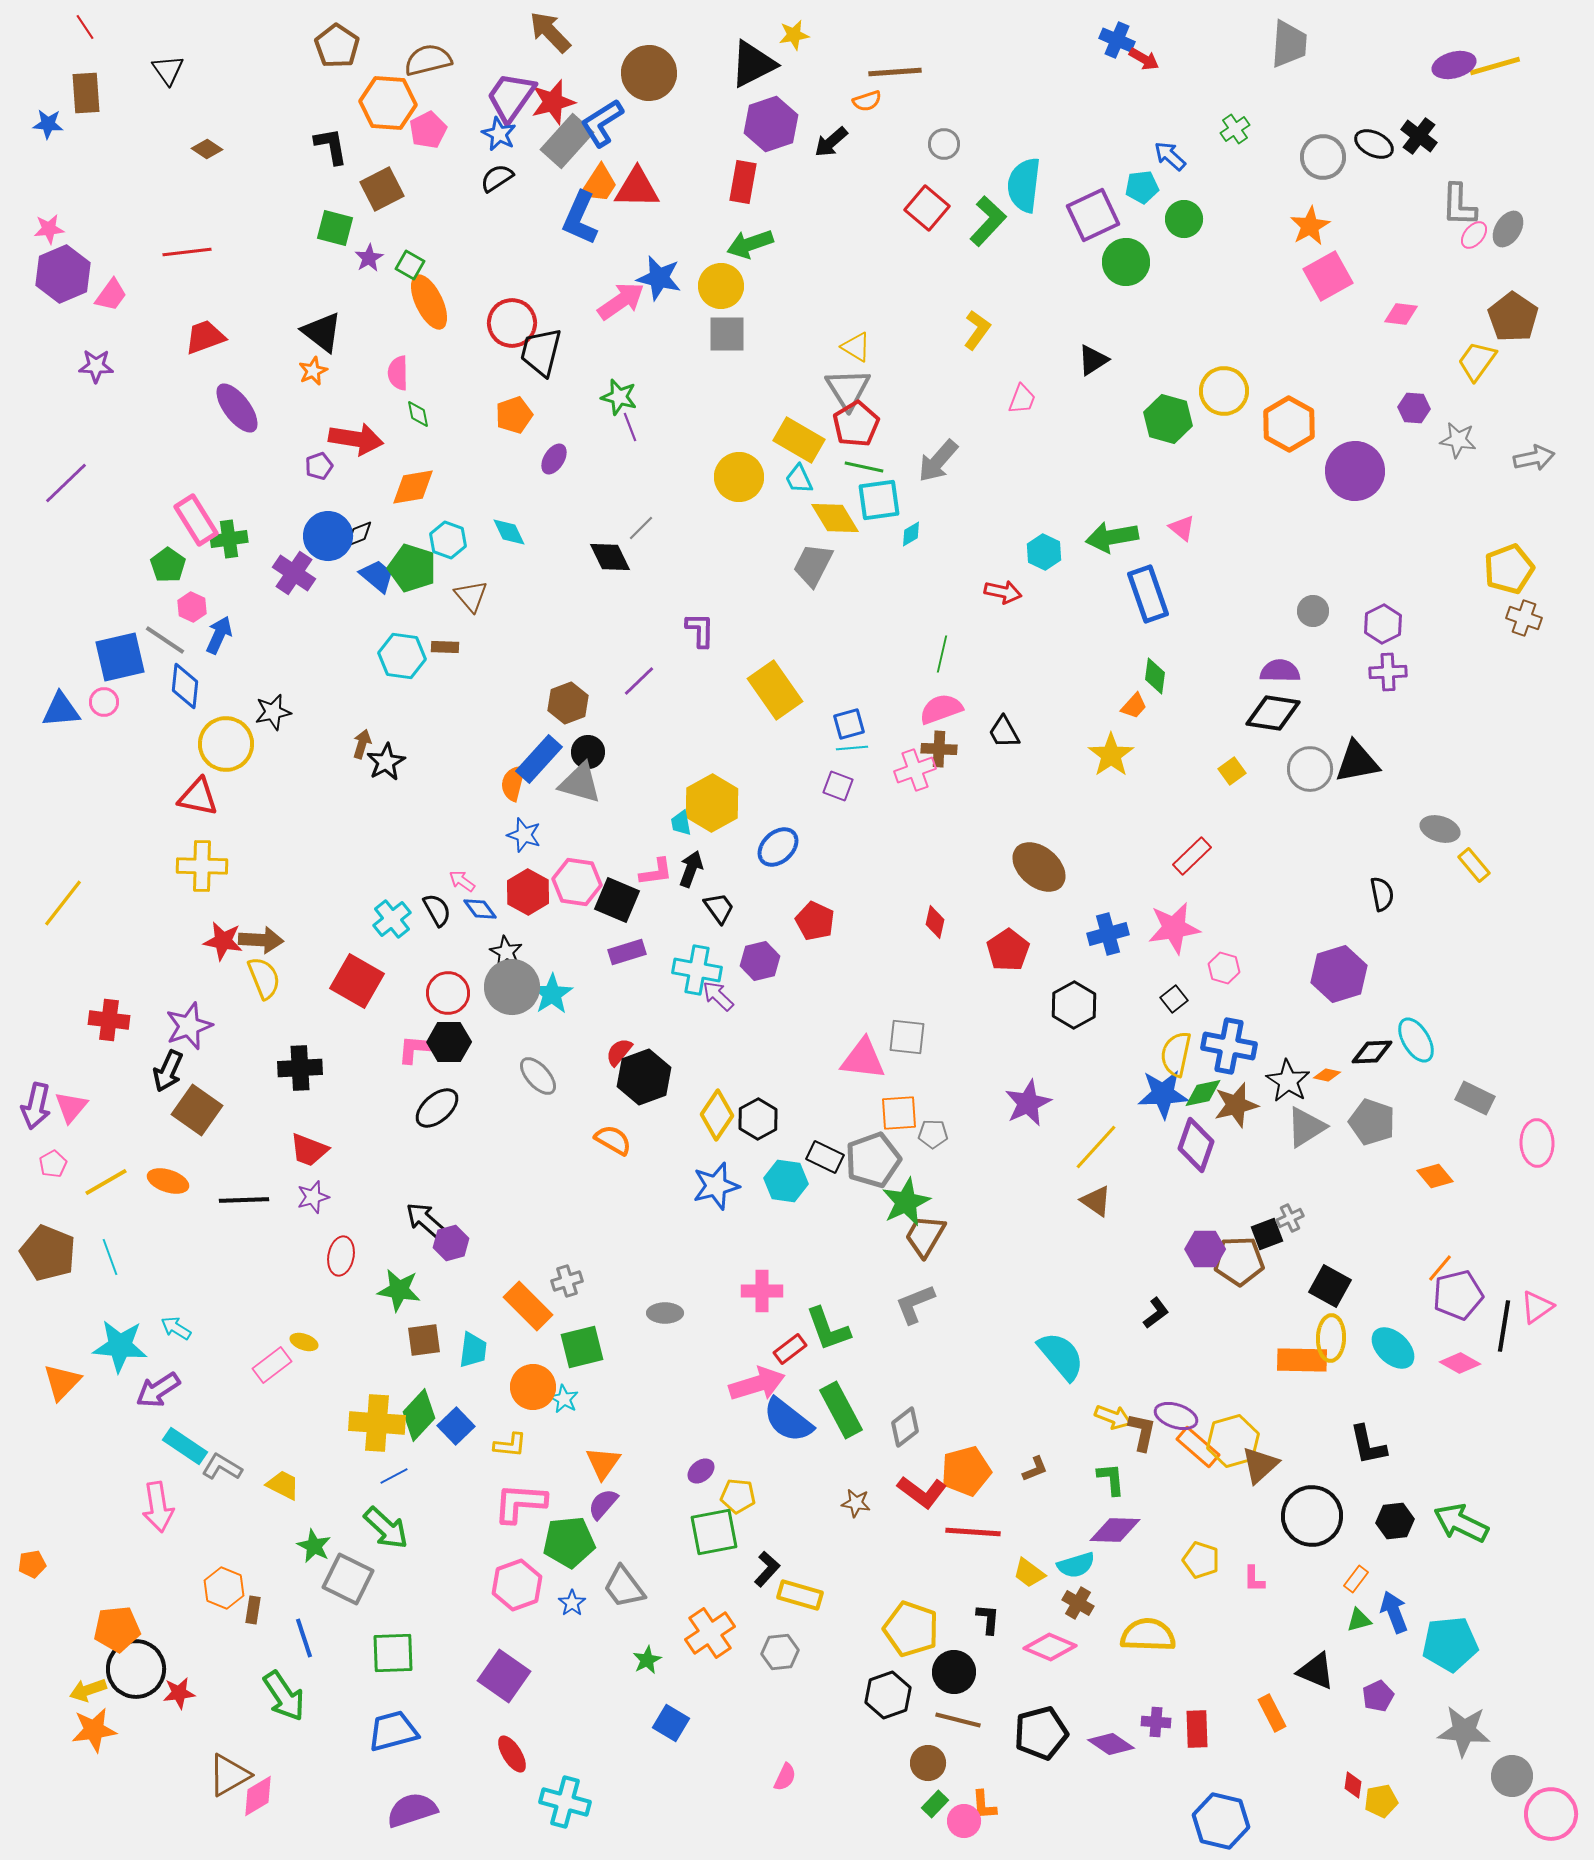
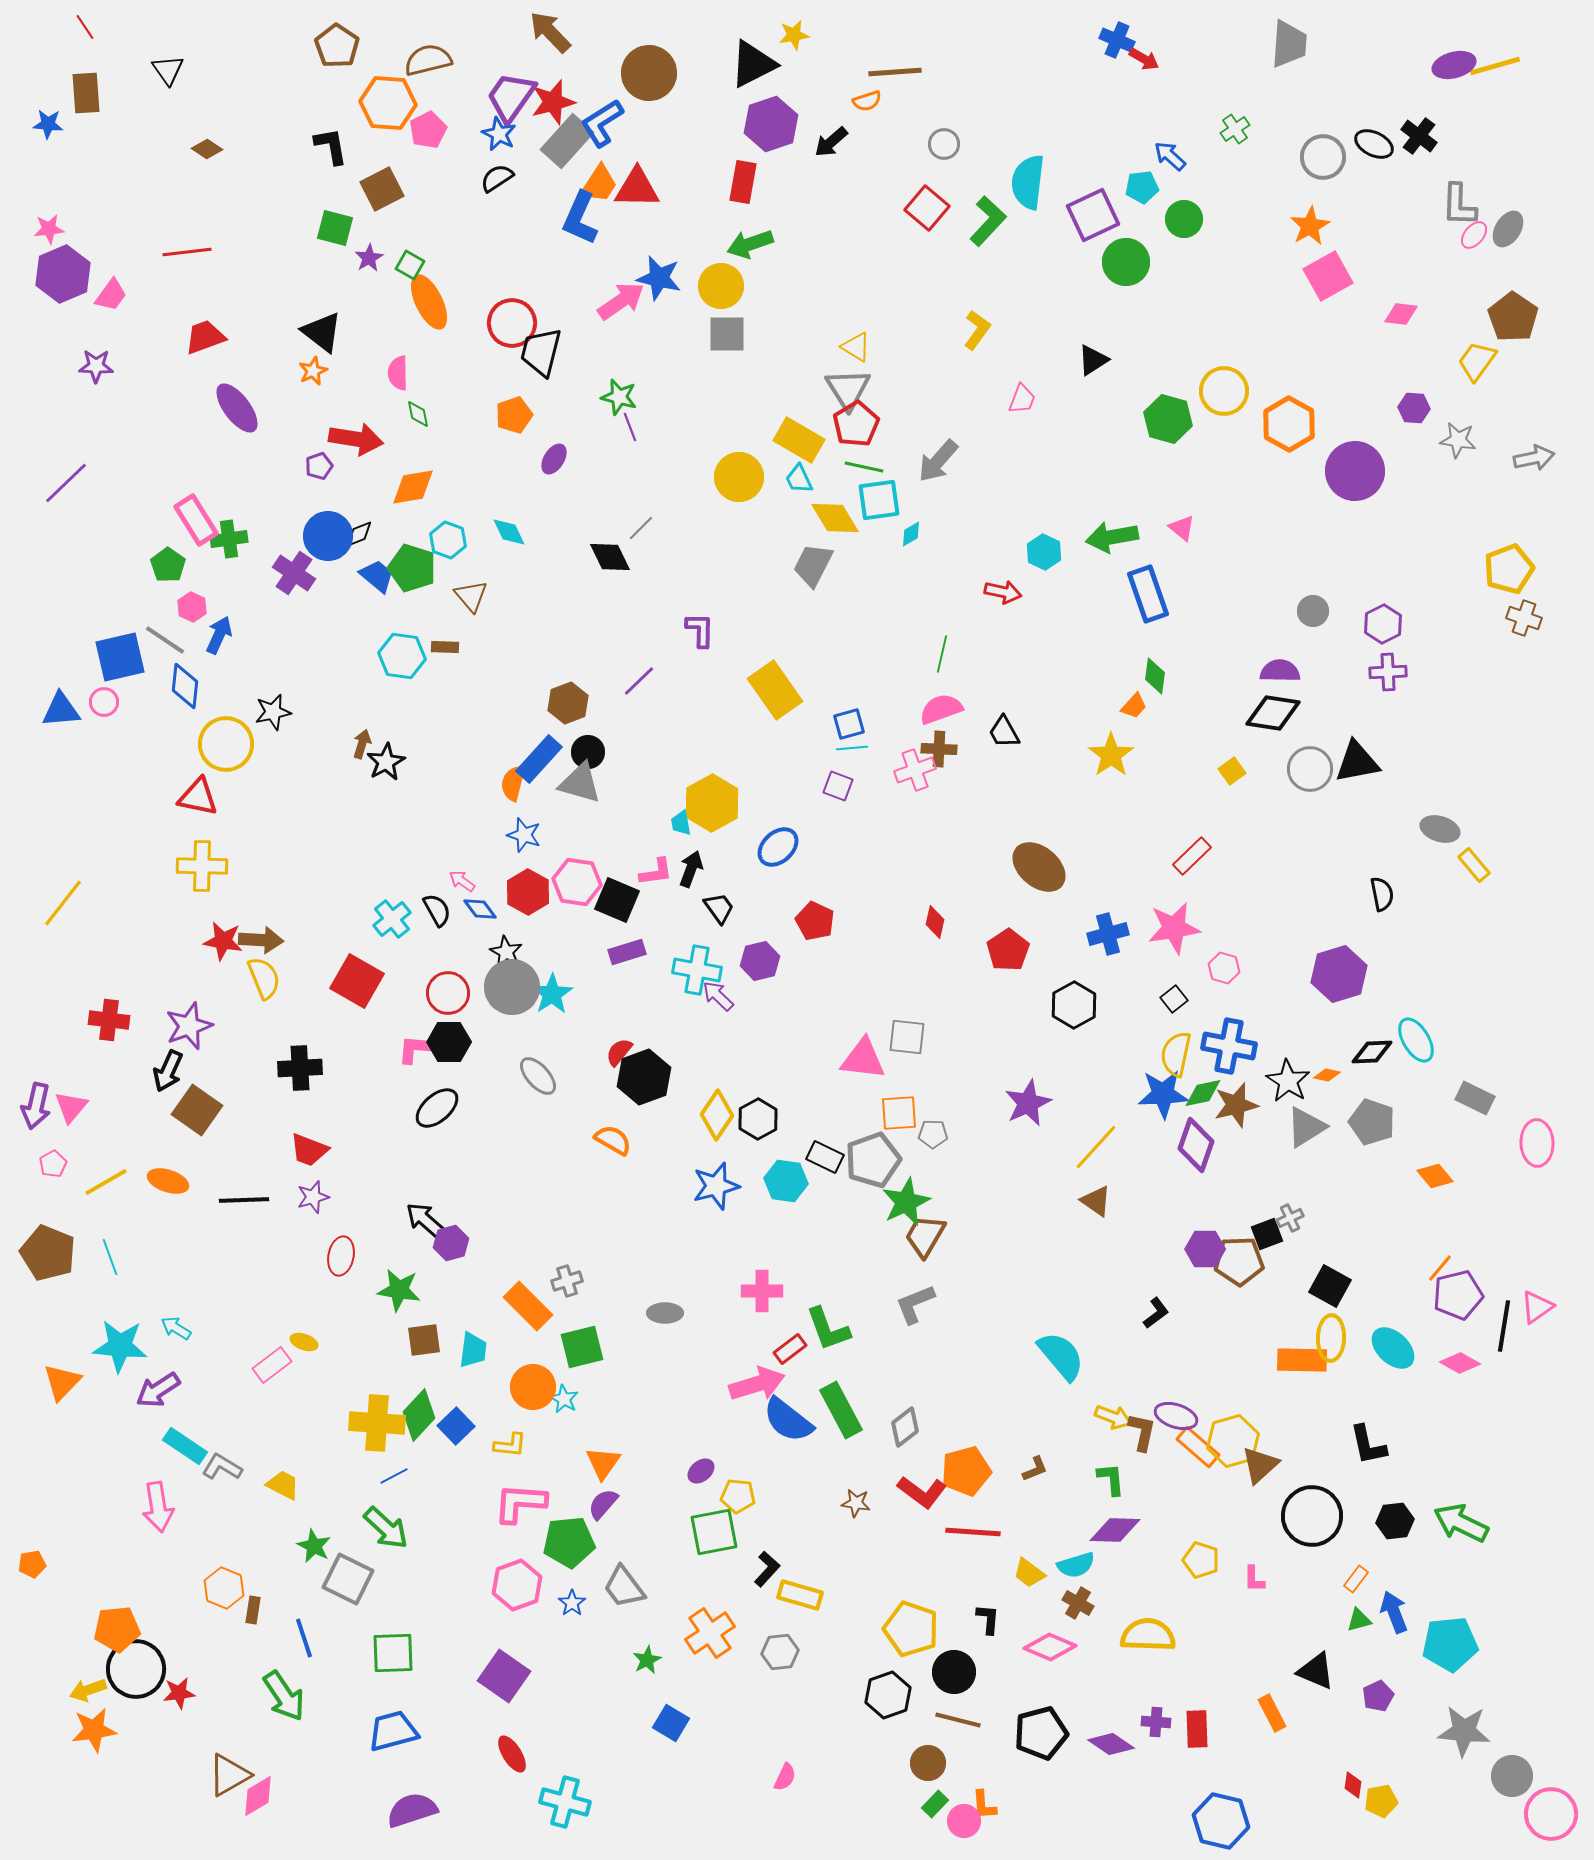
cyan semicircle at (1024, 185): moved 4 px right, 3 px up
